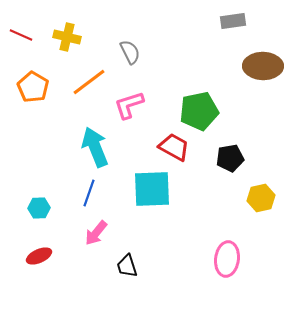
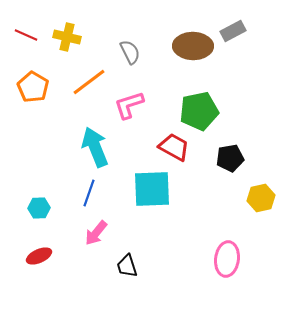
gray rectangle: moved 10 px down; rotated 20 degrees counterclockwise
red line: moved 5 px right
brown ellipse: moved 70 px left, 20 px up
